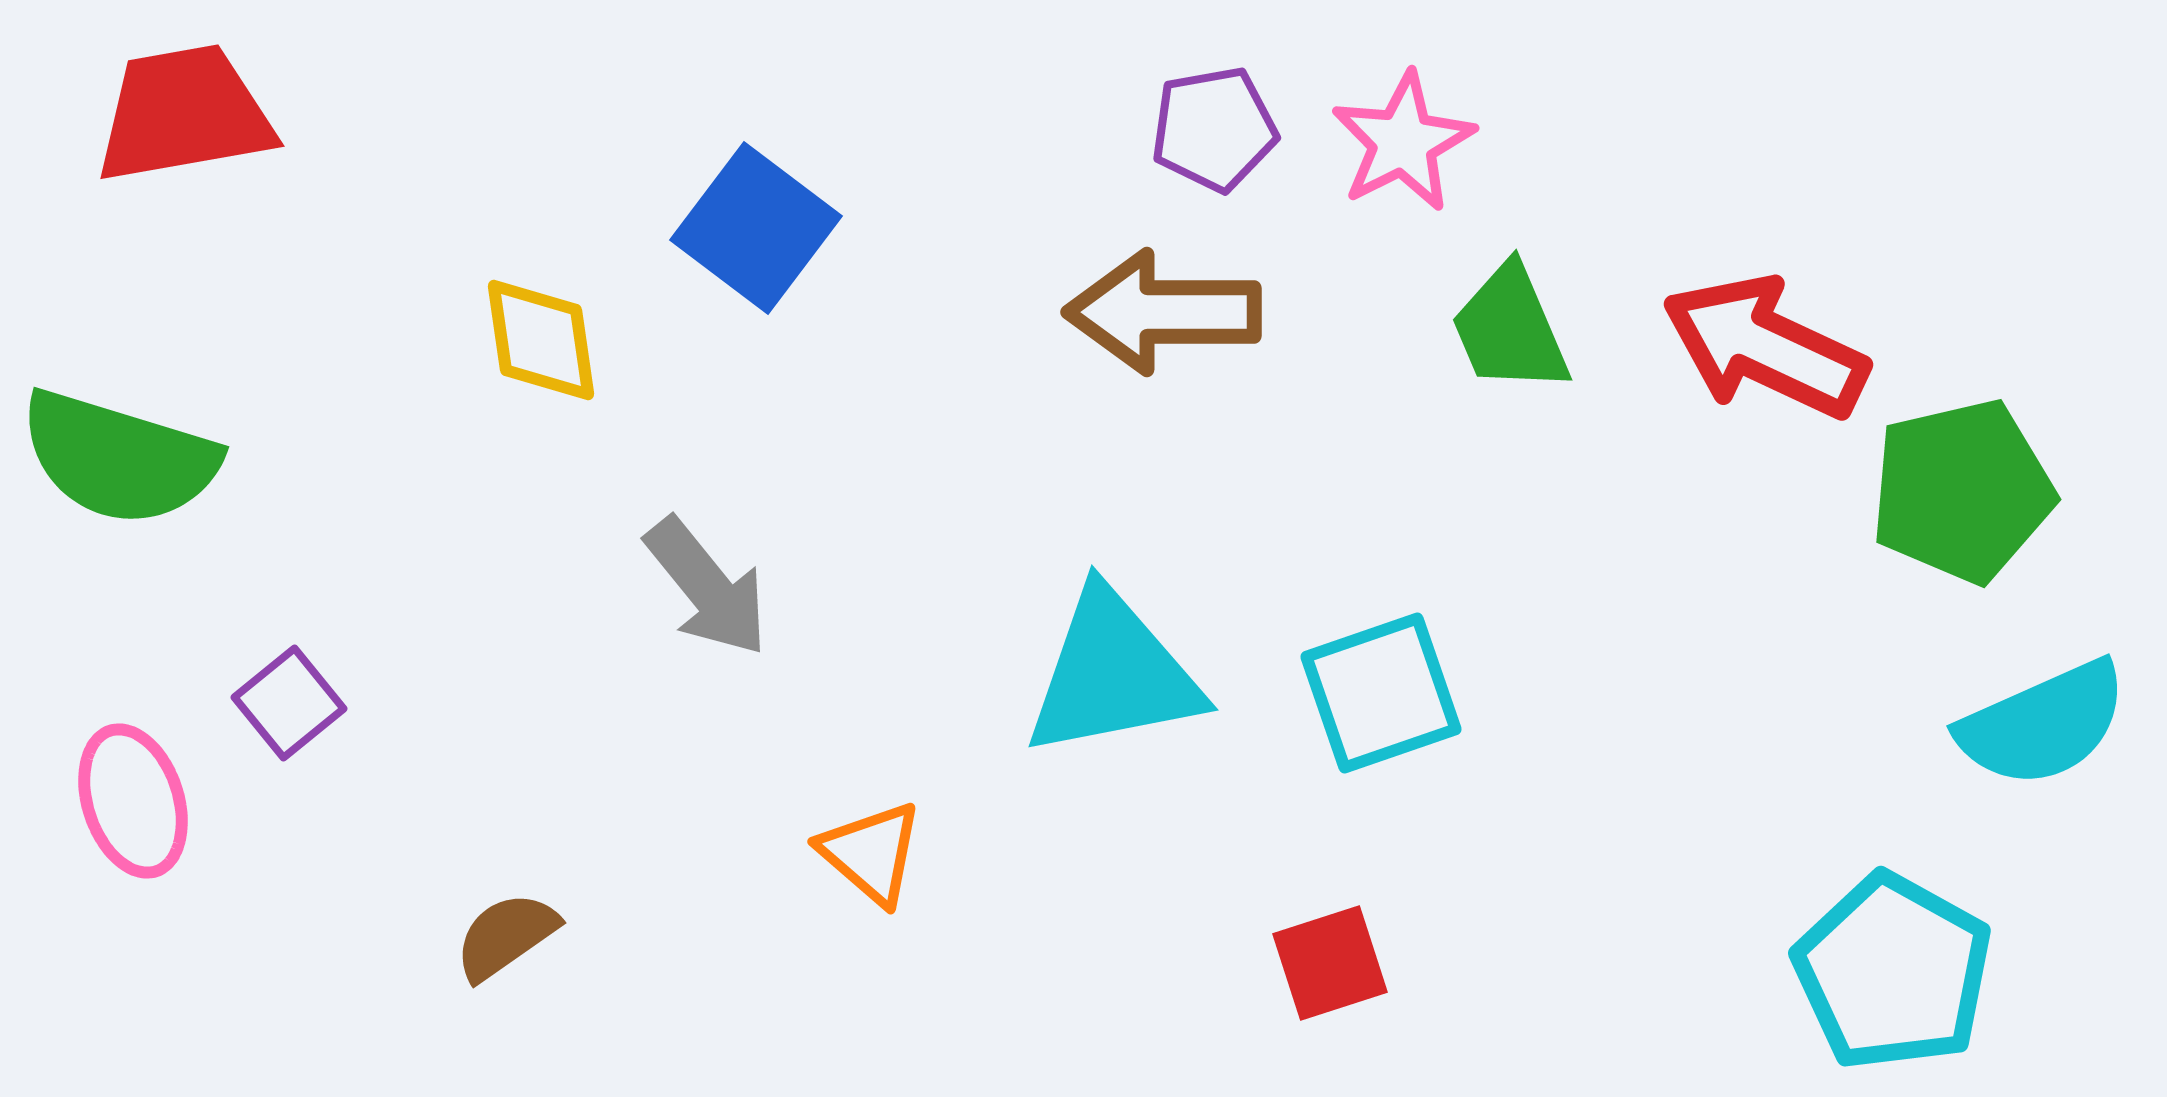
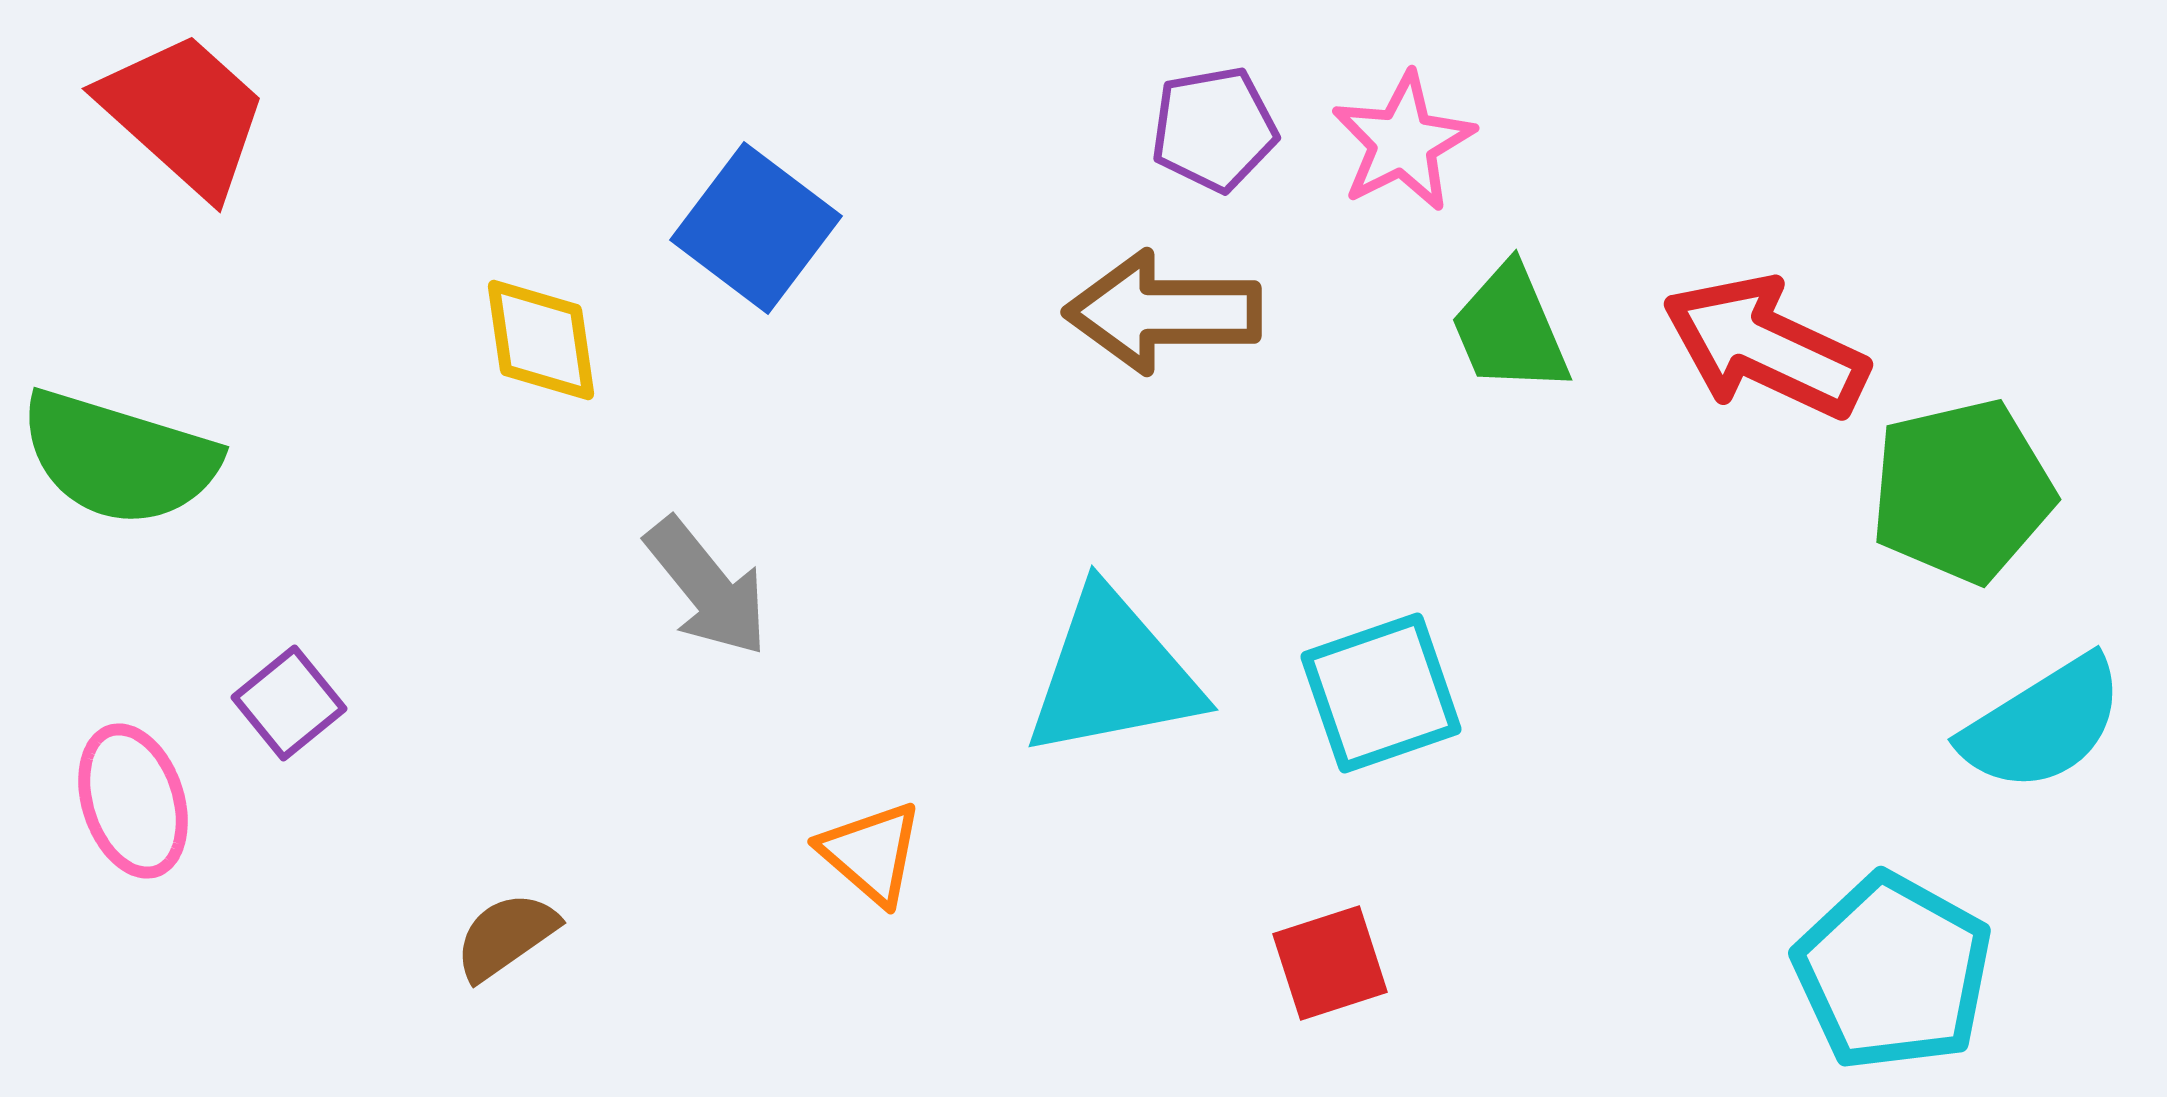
red trapezoid: rotated 52 degrees clockwise
cyan semicircle: rotated 8 degrees counterclockwise
